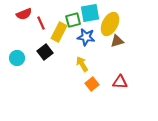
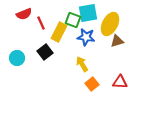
cyan square: moved 2 px left
green square: rotated 35 degrees clockwise
